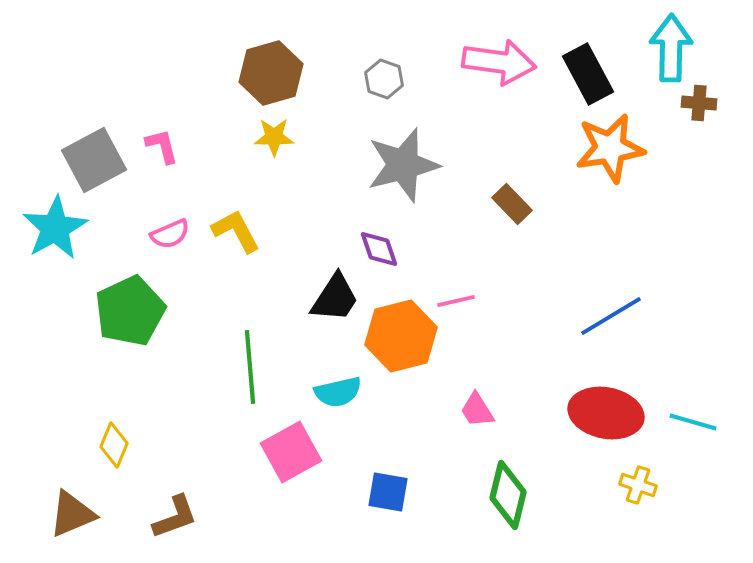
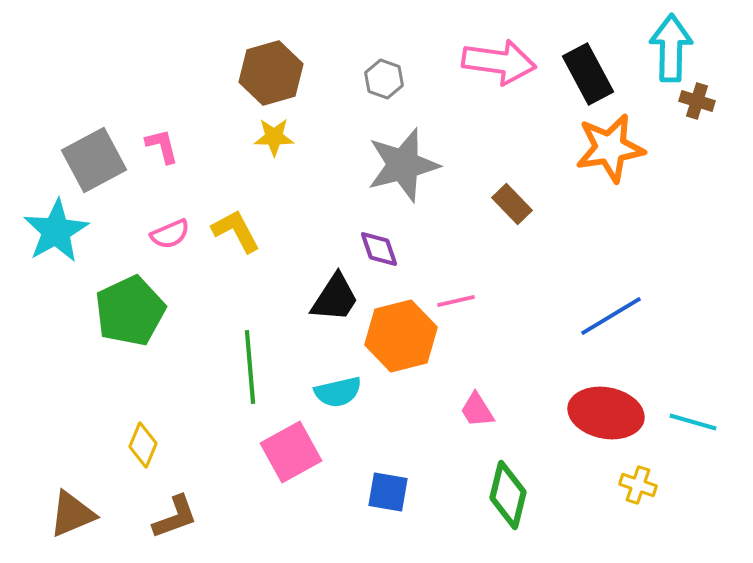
brown cross: moved 2 px left, 2 px up; rotated 12 degrees clockwise
cyan star: moved 1 px right, 3 px down
yellow diamond: moved 29 px right
